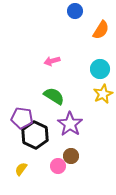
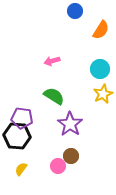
black hexagon: moved 18 px left, 1 px down; rotated 20 degrees counterclockwise
